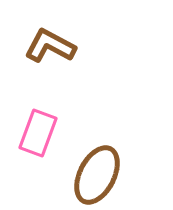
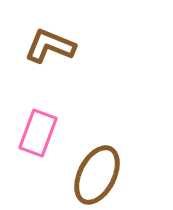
brown L-shape: rotated 6 degrees counterclockwise
